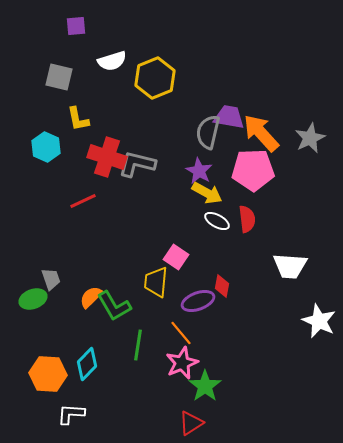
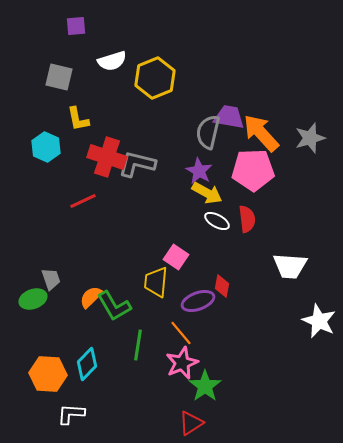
gray star: rotated 8 degrees clockwise
